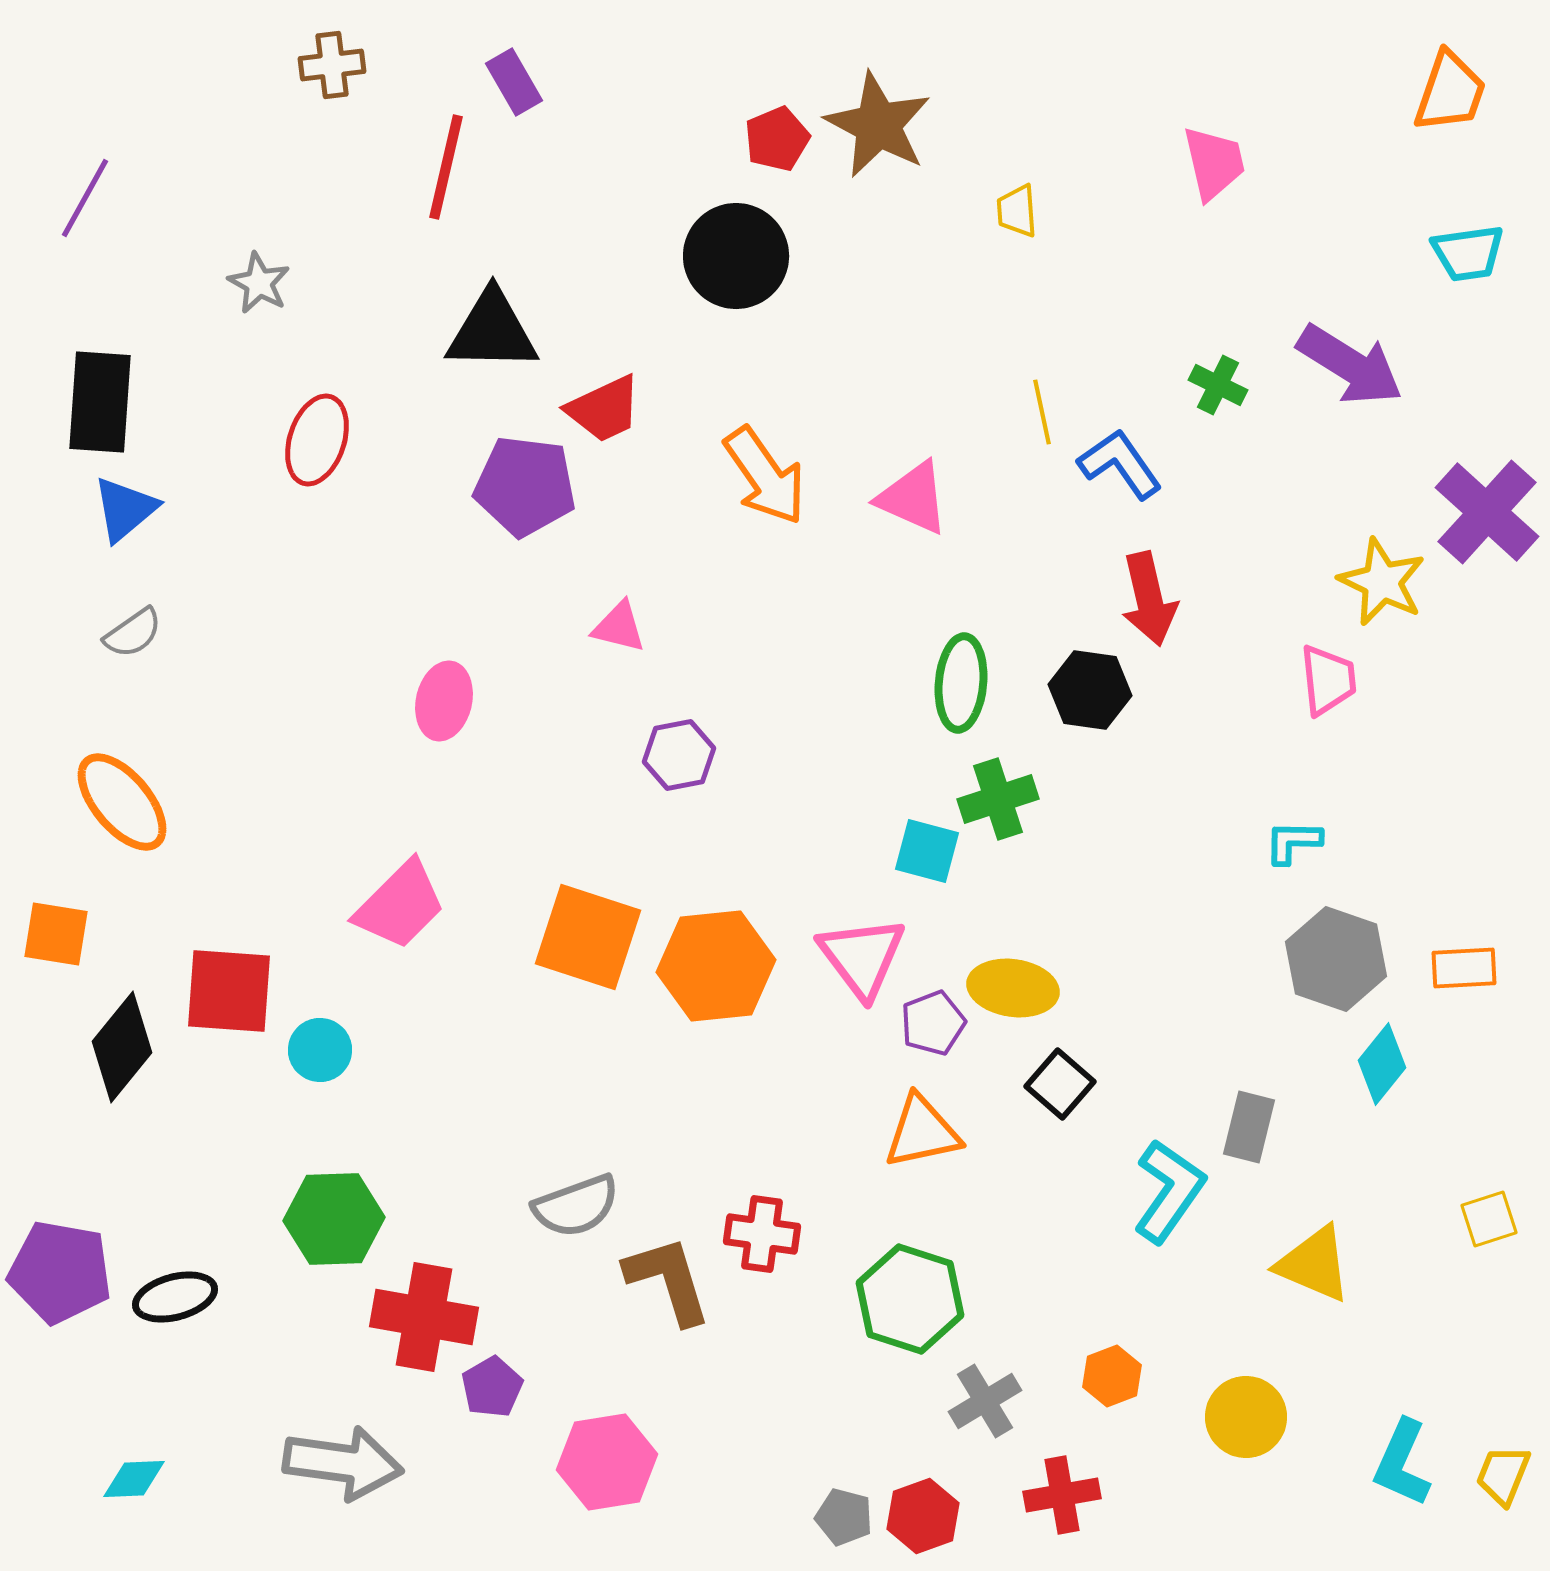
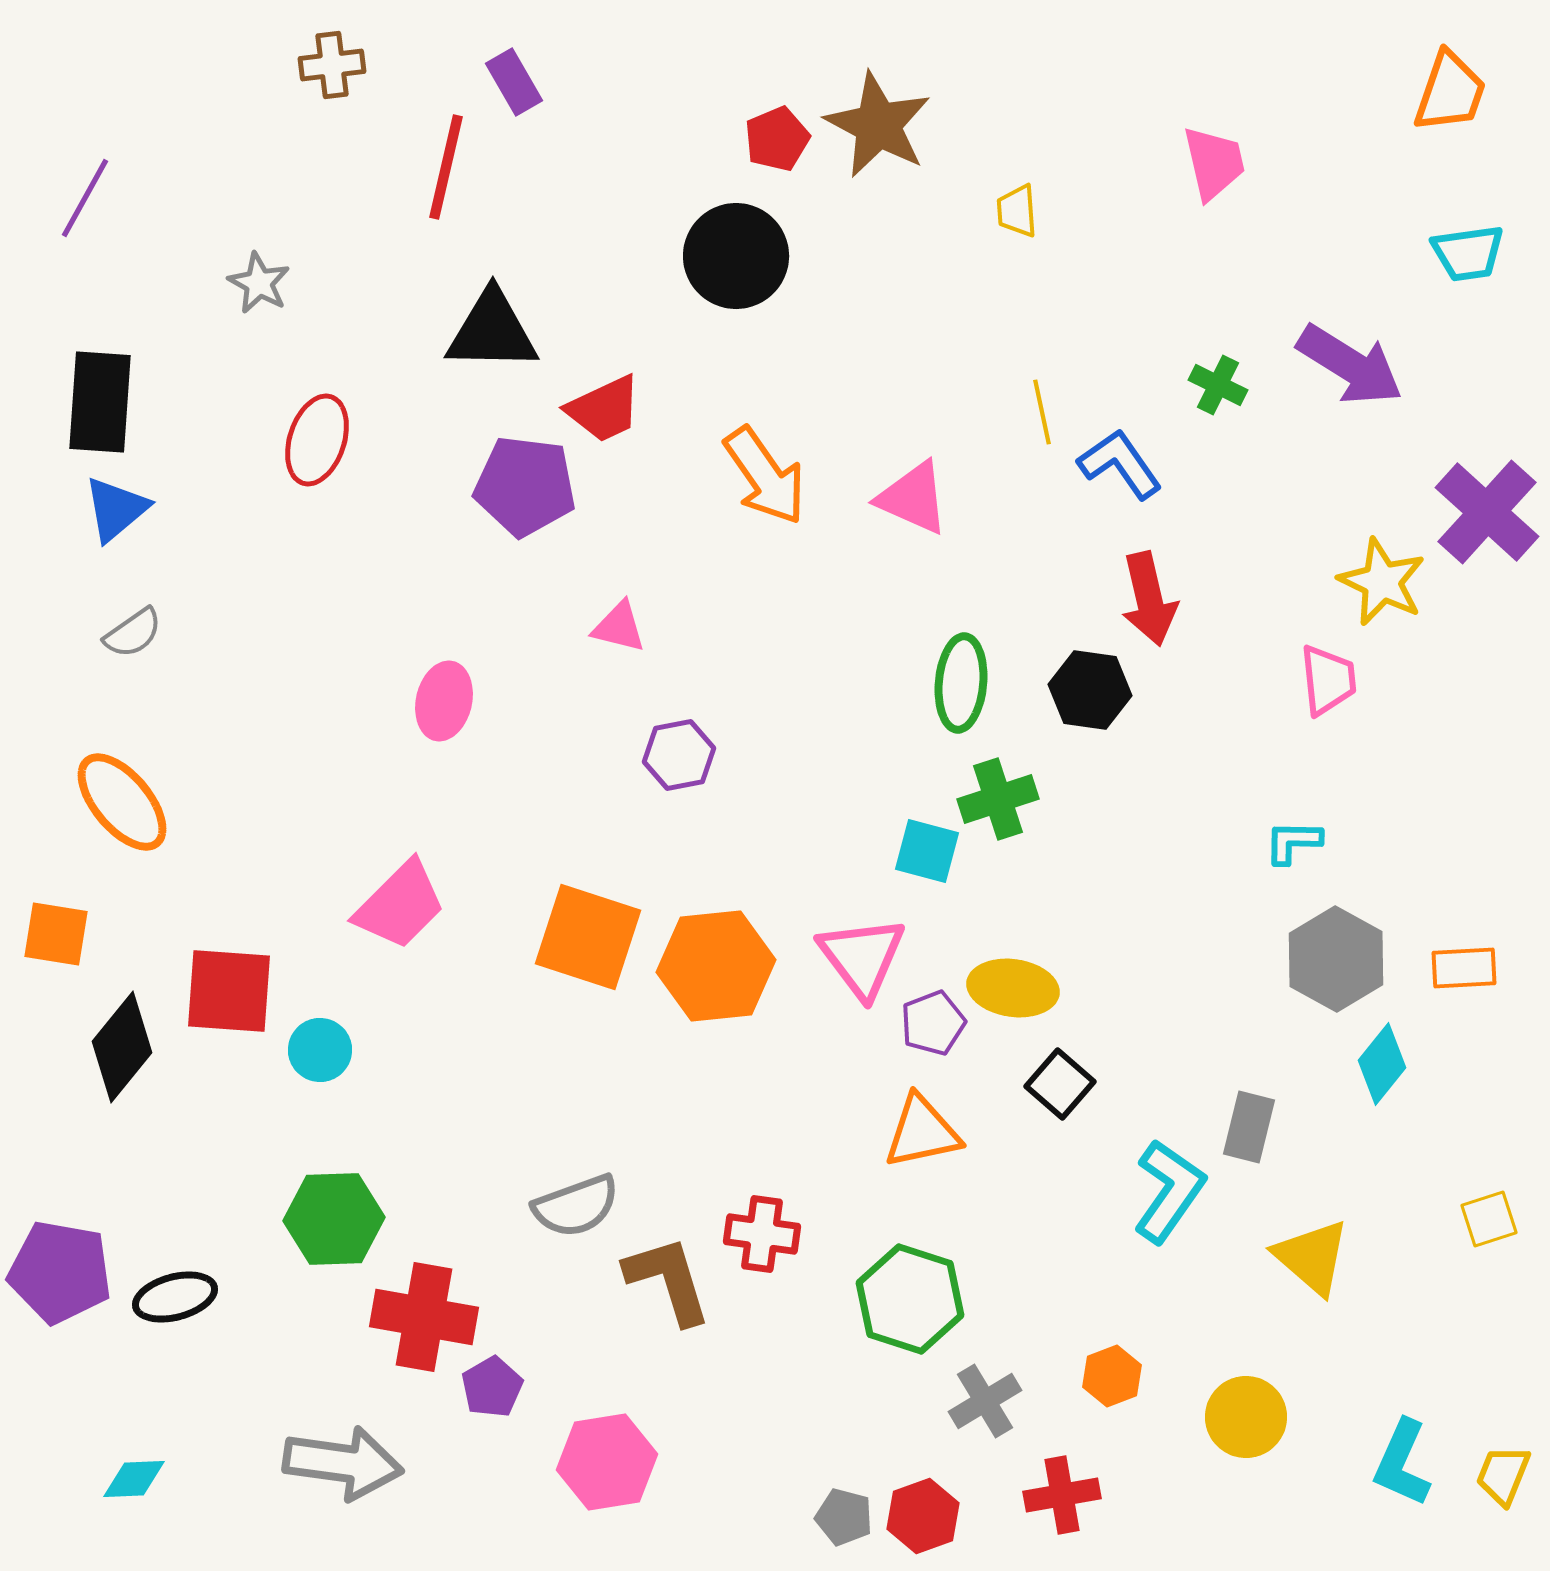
blue triangle at (125, 509): moved 9 px left
gray hexagon at (1336, 959): rotated 10 degrees clockwise
yellow triangle at (1314, 1264): moved 2 px left, 7 px up; rotated 18 degrees clockwise
